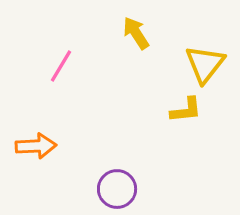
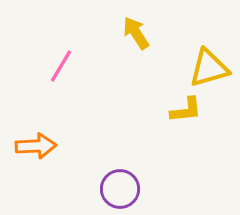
yellow triangle: moved 4 px right, 4 px down; rotated 36 degrees clockwise
purple circle: moved 3 px right
